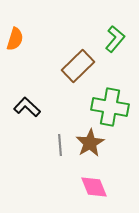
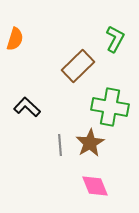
green L-shape: rotated 12 degrees counterclockwise
pink diamond: moved 1 px right, 1 px up
